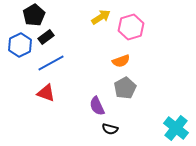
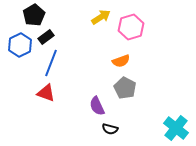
blue line: rotated 40 degrees counterclockwise
gray pentagon: rotated 15 degrees counterclockwise
